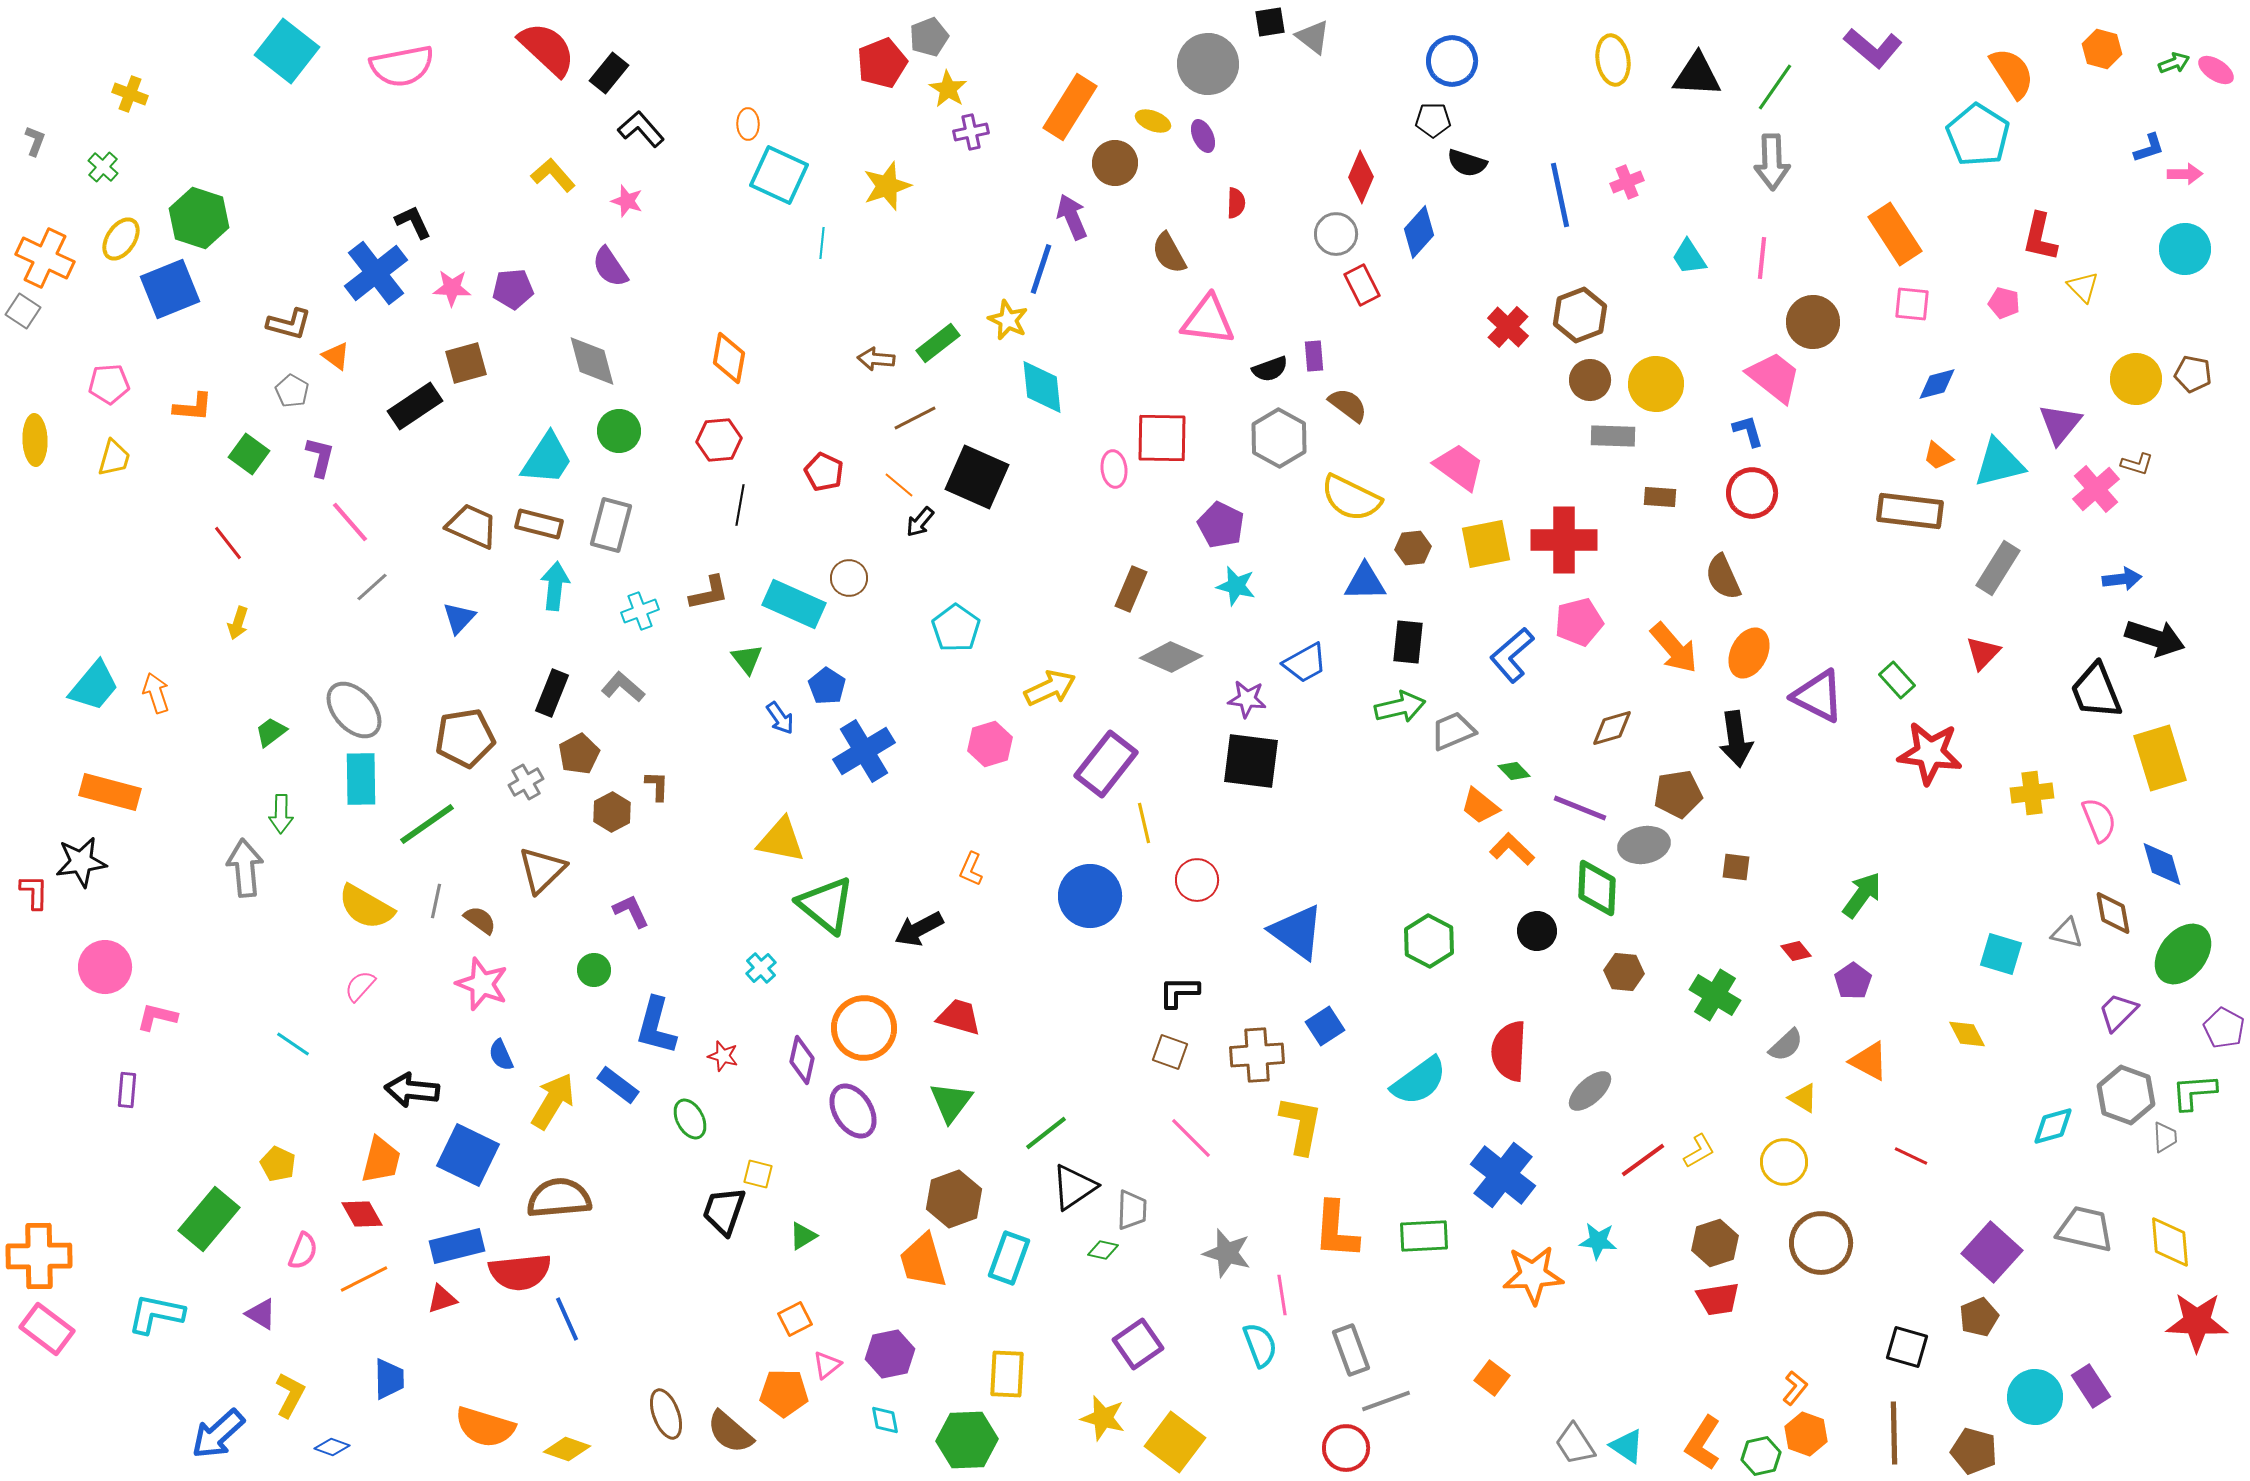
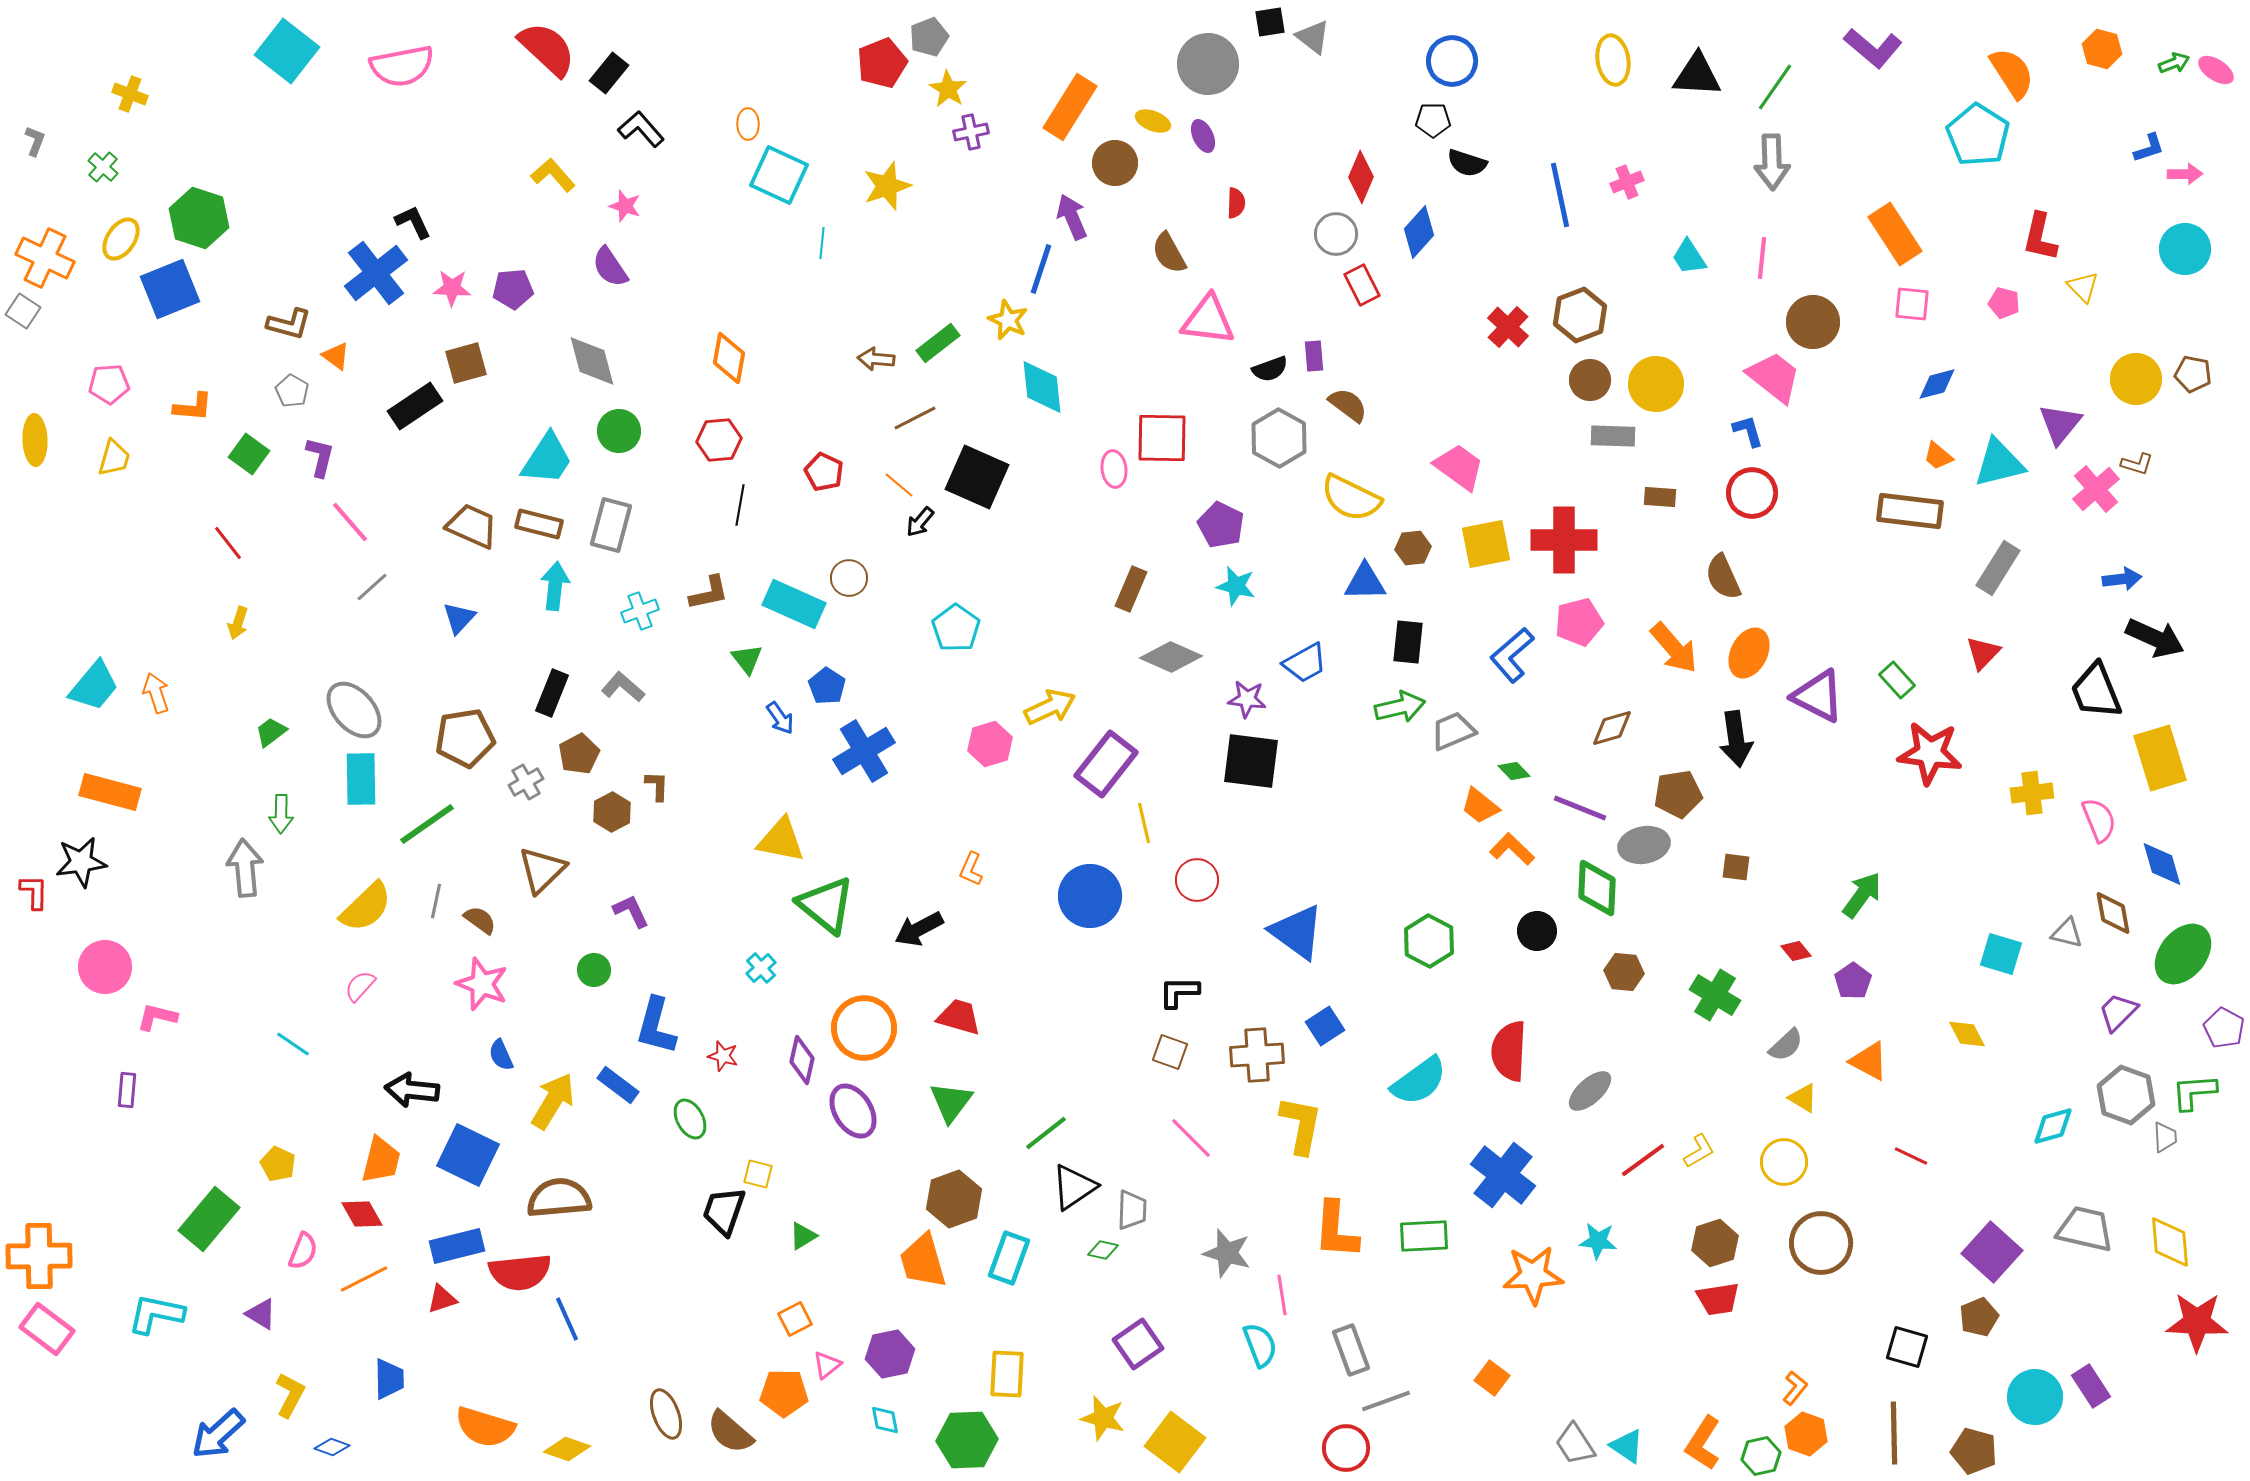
pink star at (627, 201): moved 2 px left, 5 px down
black arrow at (2155, 638): rotated 6 degrees clockwise
yellow arrow at (1050, 688): moved 19 px down
yellow semicircle at (366, 907): rotated 74 degrees counterclockwise
